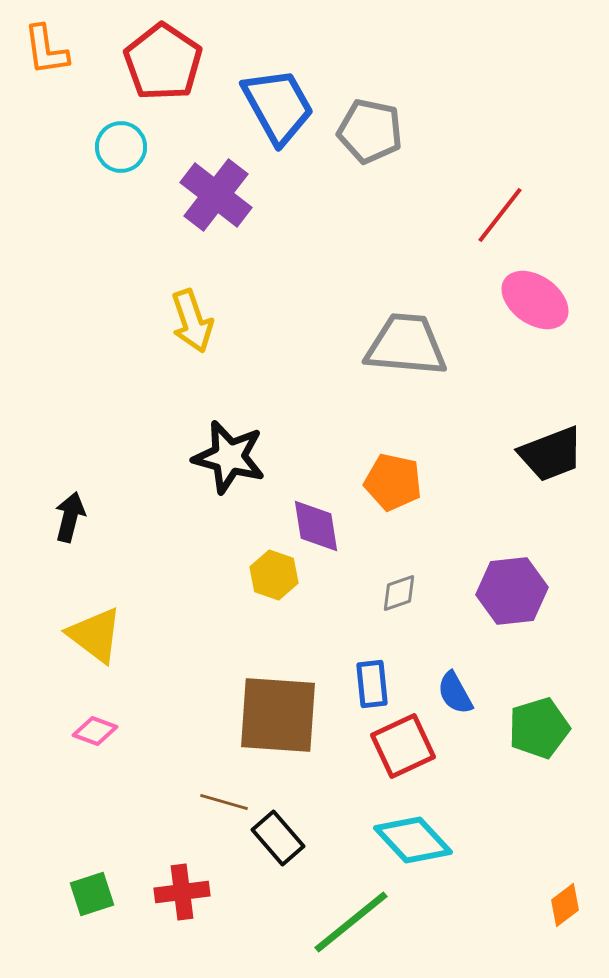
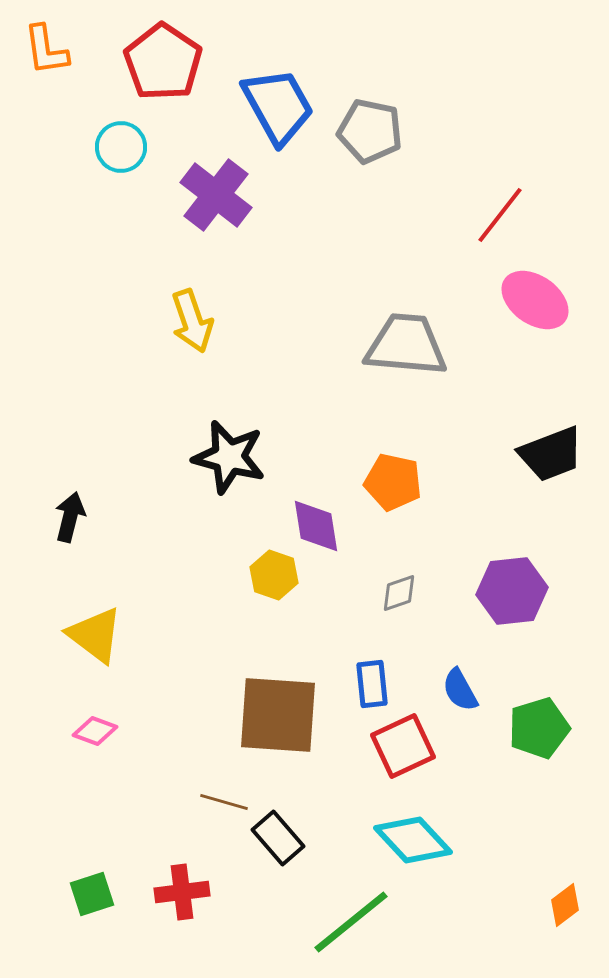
blue semicircle: moved 5 px right, 3 px up
